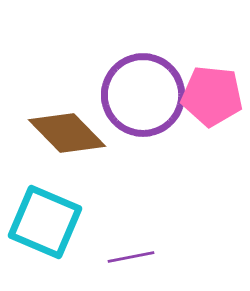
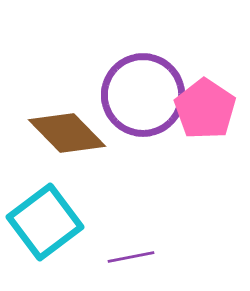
pink pentagon: moved 7 px left, 13 px down; rotated 28 degrees clockwise
cyan square: rotated 30 degrees clockwise
